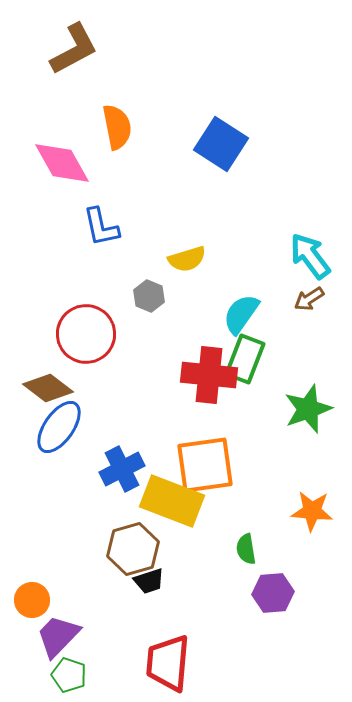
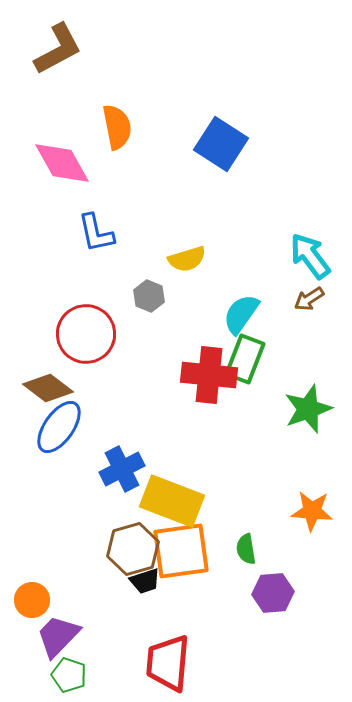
brown L-shape: moved 16 px left
blue L-shape: moved 5 px left, 6 px down
orange square: moved 24 px left, 86 px down
black trapezoid: moved 4 px left
